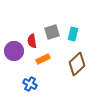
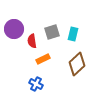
purple circle: moved 22 px up
blue cross: moved 6 px right
